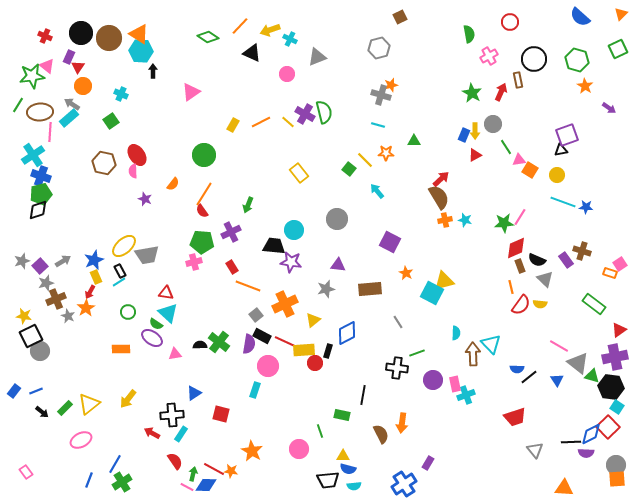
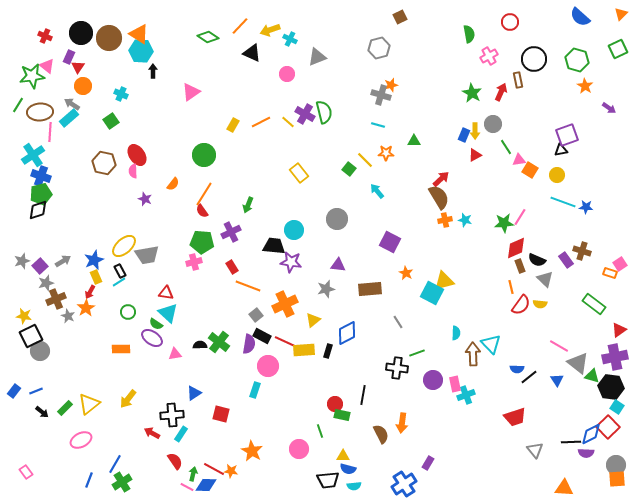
red circle at (315, 363): moved 20 px right, 41 px down
